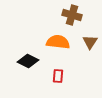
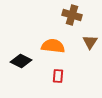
orange semicircle: moved 5 px left, 4 px down
black diamond: moved 7 px left
